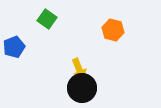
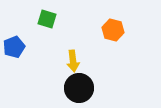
green square: rotated 18 degrees counterclockwise
yellow arrow: moved 6 px left, 8 px up; rotated 15 degrees clockwise
black circle: moved 3 px left
